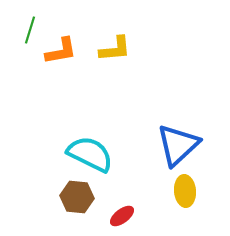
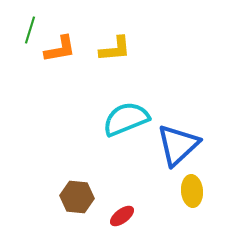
orange L-shape: moved 1 px left, 2 px up
cyan semicircle: moved 36 px right, 35 px up; rotated 48 degrees counterclockwise
yellow ellipse: moved 7 px right
